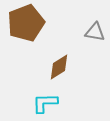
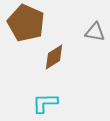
brown pentagon: rotated 27 degrees counterclockwise
brown diamond: moved 5 px left, 10 px up
